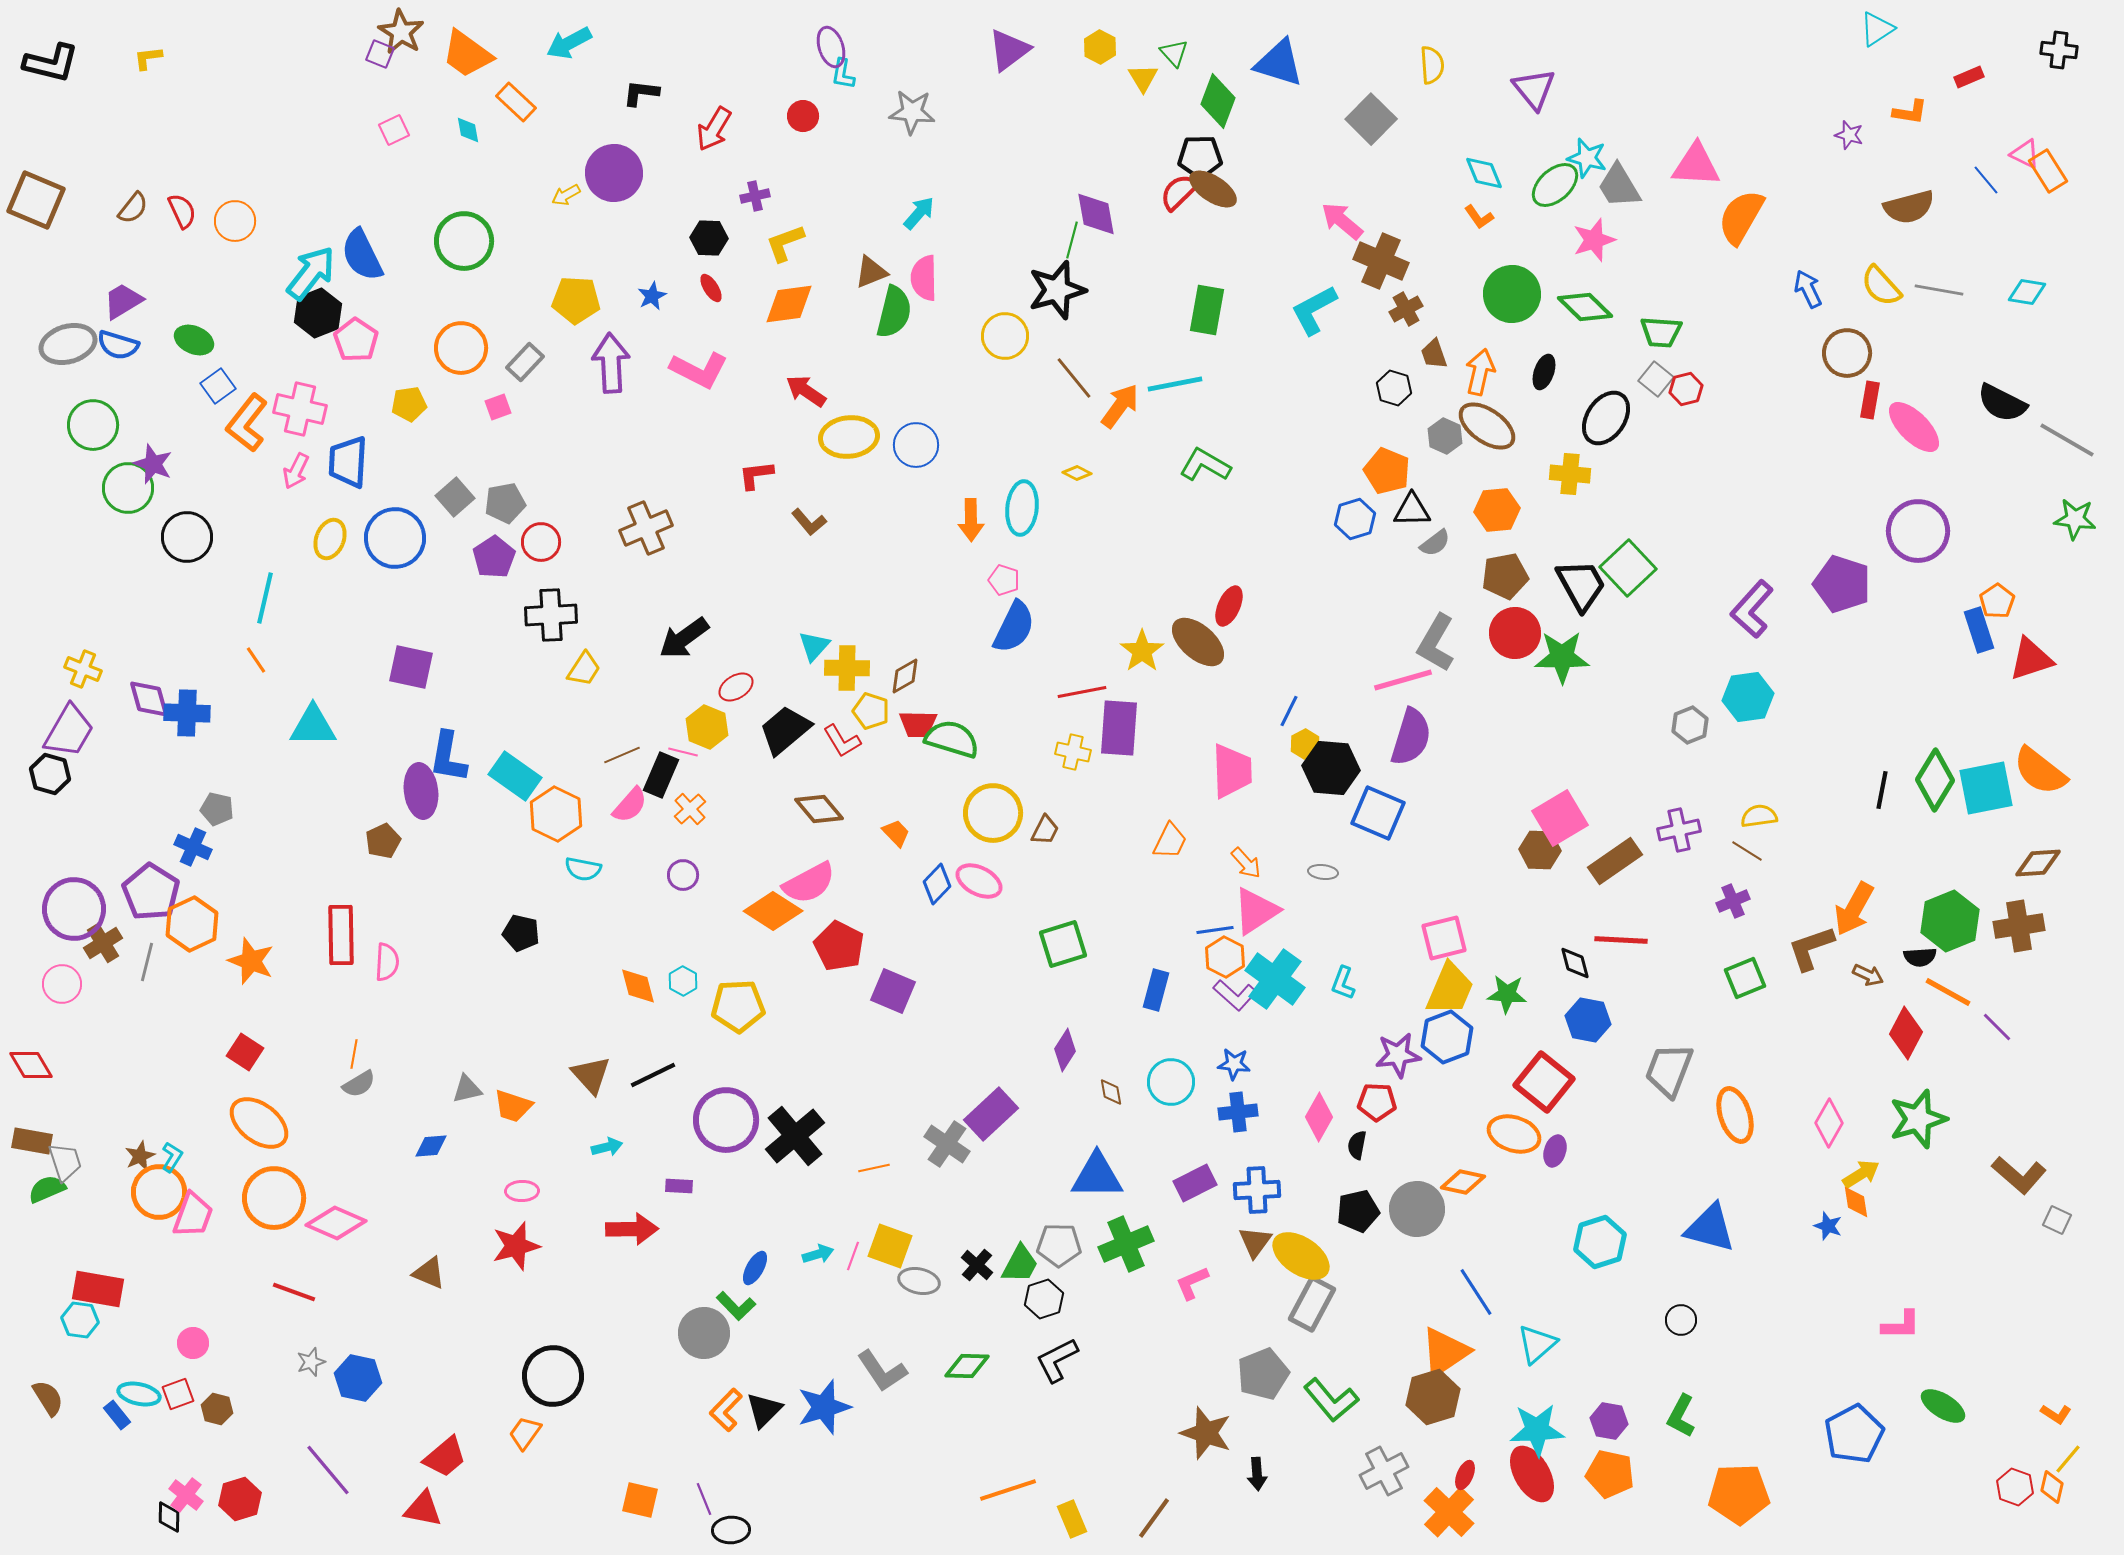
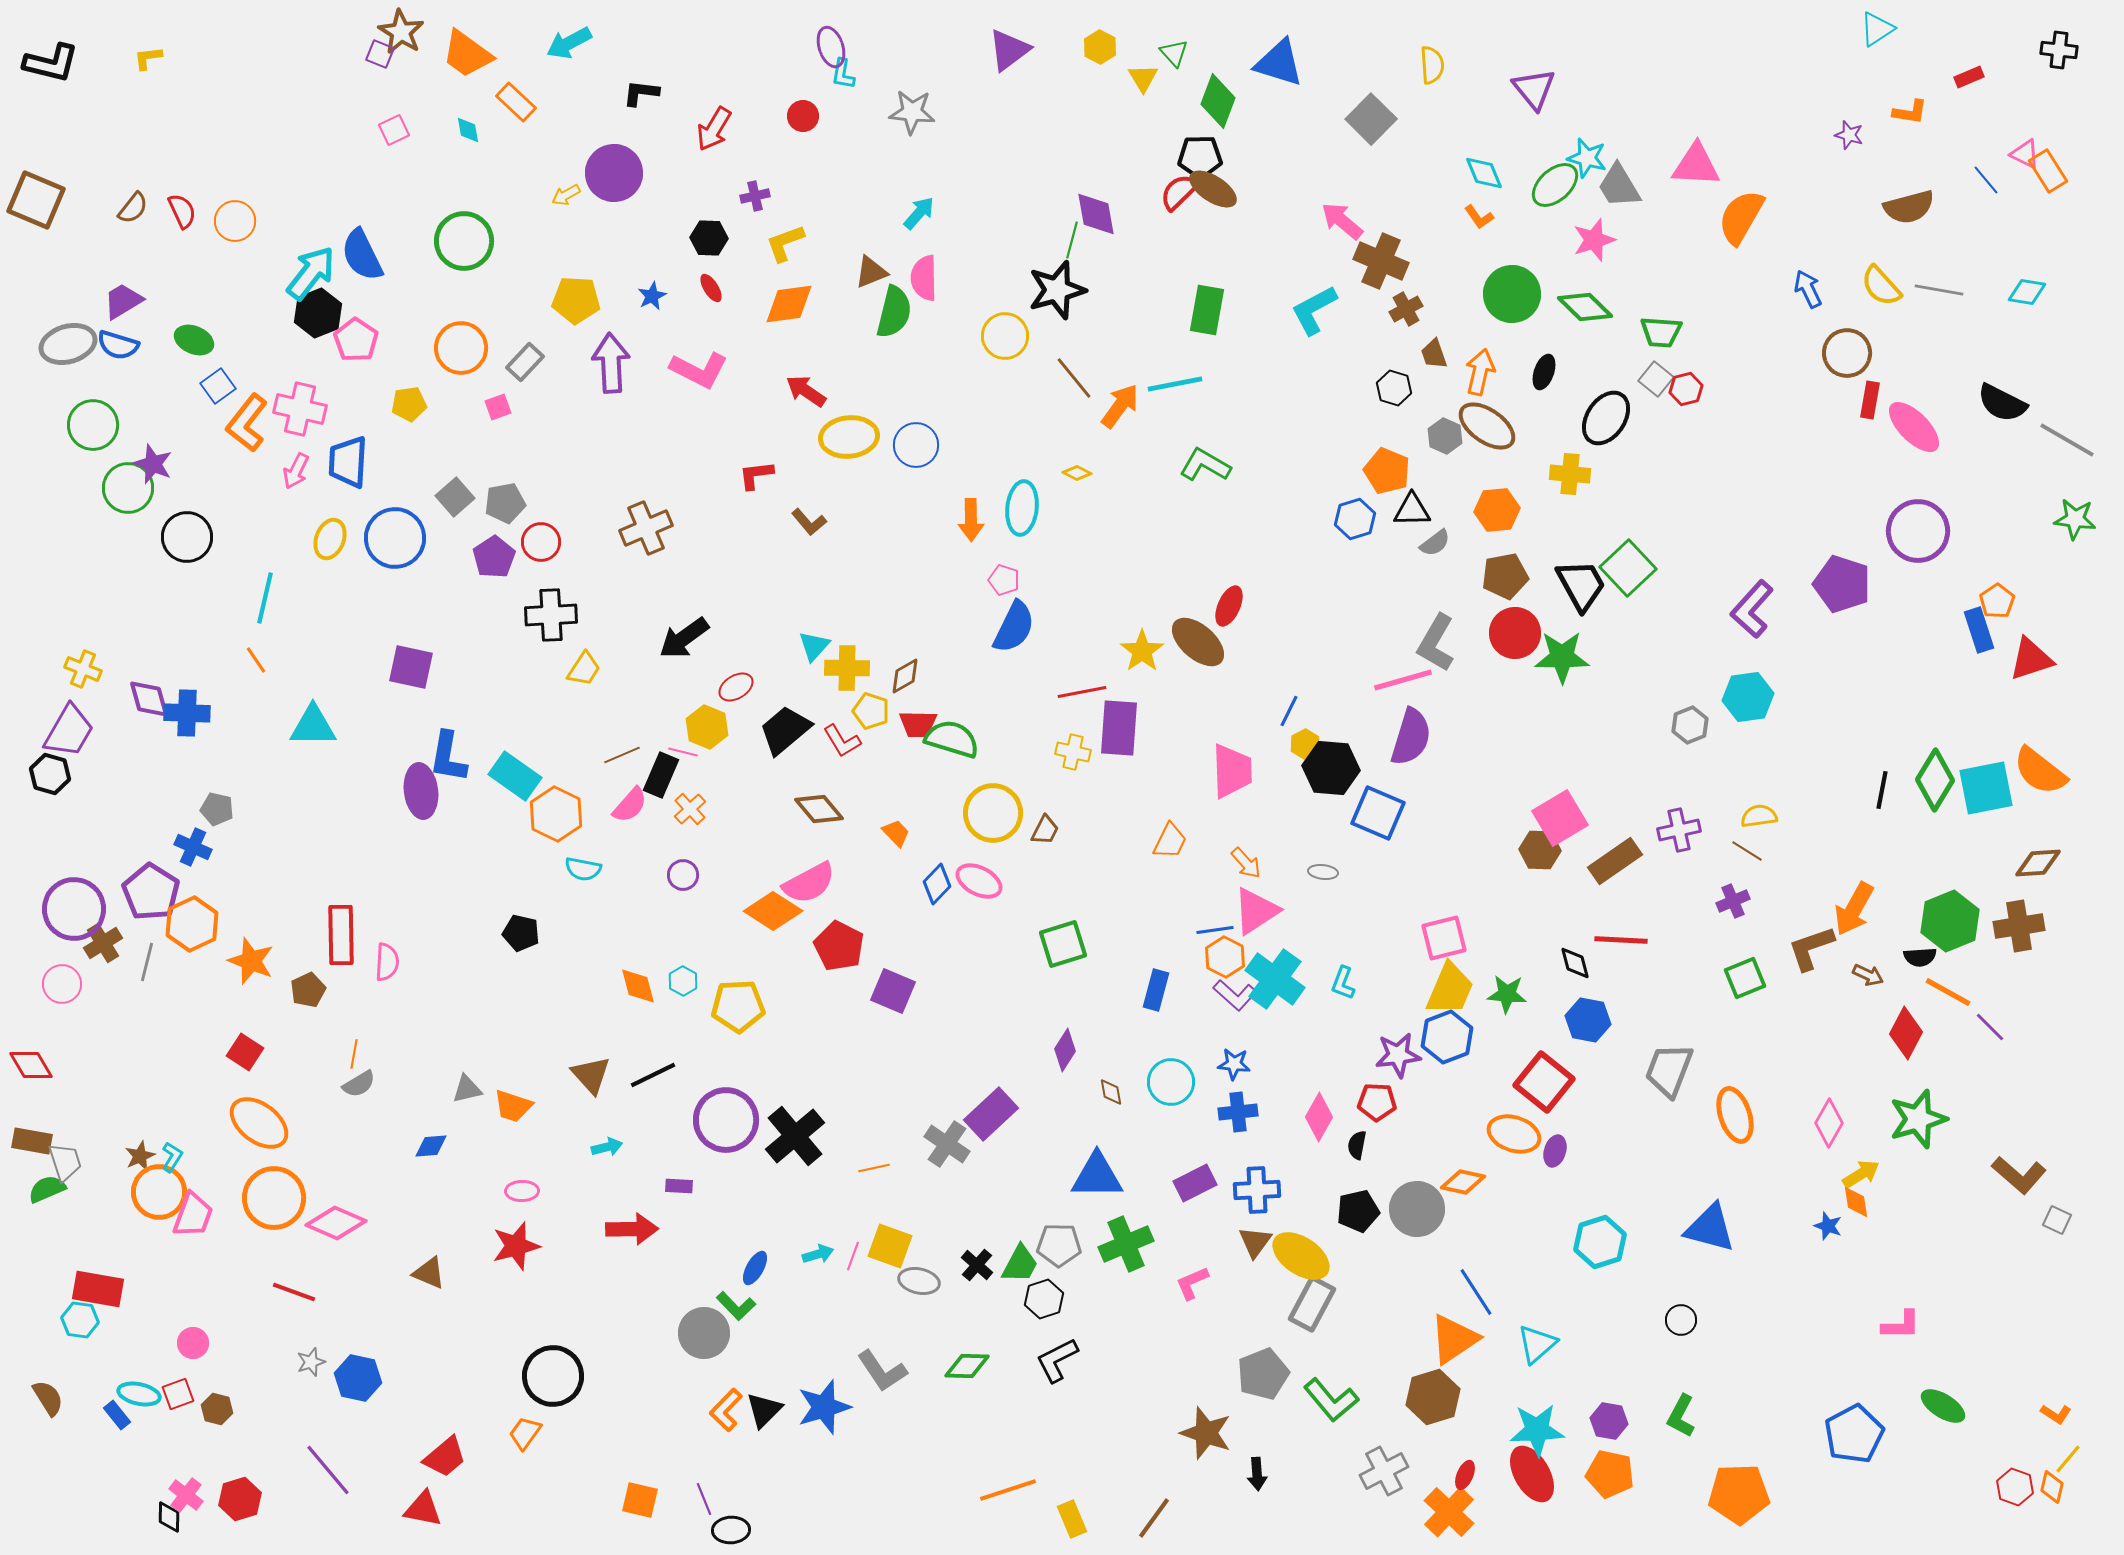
brown pentagon at (383, 841): moved 75 px left, 149 px down
purple line at (1997, 1027): moved 7 px left
orange triangle at (1445, 1352): moved 9 px right, 13 px up
